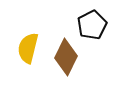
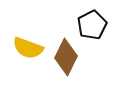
yellow semicircle: rotated 84 degrees counterclockwise
